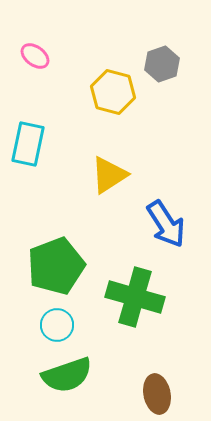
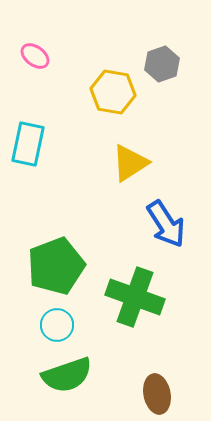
yellow hexagon: rotated 6 degrees counterclockwise
yellow triangle: moved 21 px right, 12 px up
green cross: rotated 4 degrees clockwise
